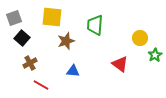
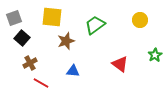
green trapezoid: rotated 50 degrees clockwise
yellow circle: moved 18 px up
red line: moved 2 px up
